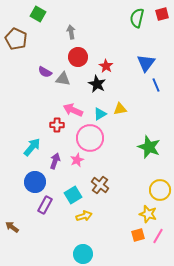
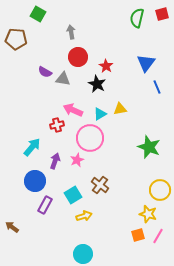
brown pentagon: rotated 20 degrees counterclockwise
blue line: moved 1 px right, 2 px down
red cross: rotated 16 degrees counterclockwise
blue circle: moved 1 px up
